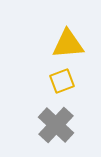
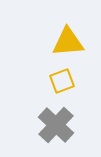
yellow triangle: moved 2 px up
